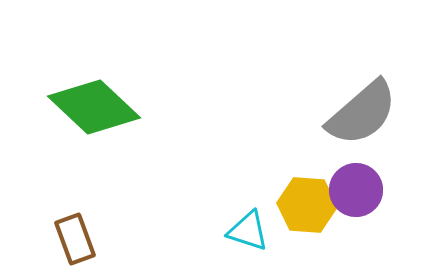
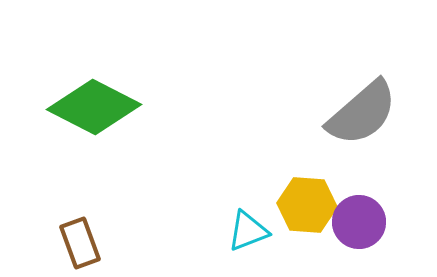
green diamond: rotated 16 degrees counterclockwise
purple circle: moved 3 px right, 32 px down
cyan triangle: rotated 39 degrees counterclockwise
brown rectangle: moved 5 px right, 4 px down
